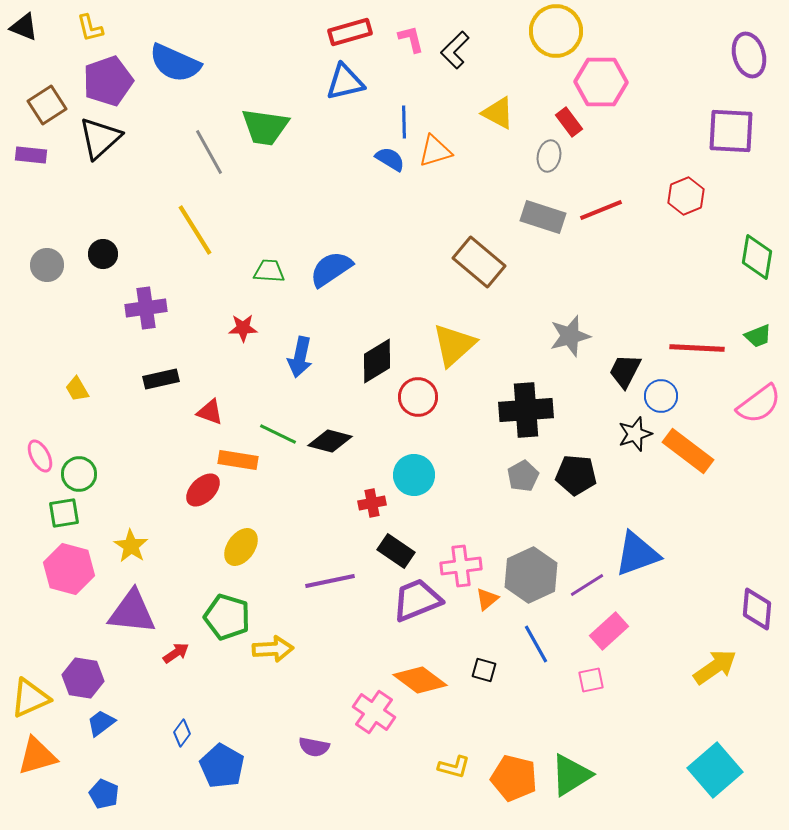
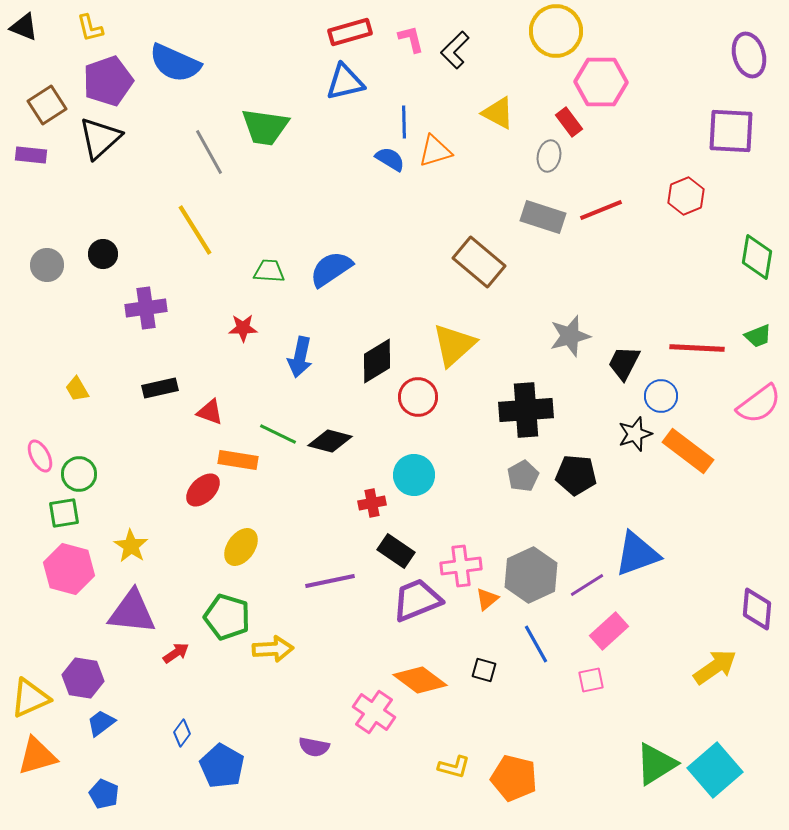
black trapezoid at (625, 371): moved 1 px left, 8 px up
black rectangle at (161, 379): moved 1 px left, 9 px down
green triangle at (571, 775): moved 85 px right, 11 px up
